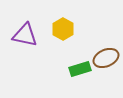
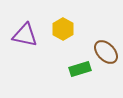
brown ellipse: moved 6 px up; rotated 70 degrees clockwise
